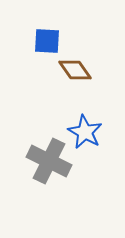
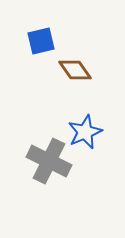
blue square: moved 6 px left; rotated 16 degrees counterclockwise
blue star: rotated 20 degrees clockwise
